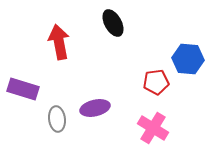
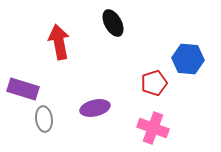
red pentagon: moved 2 px left, 1 px down; rotated 10 degrees counterclockwise
gray ellipse: moved 13 px left
pink cross: rotated 12 degrees counterclockwise
